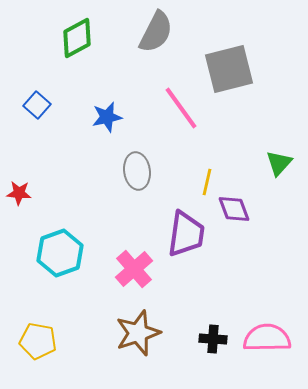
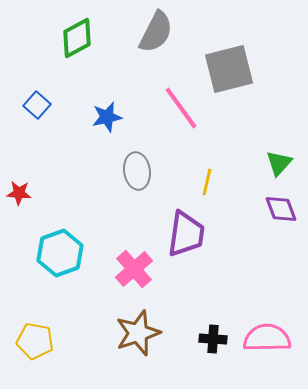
purple diamond: moved 47 px right
yellow pentagon: moved 3 px left
